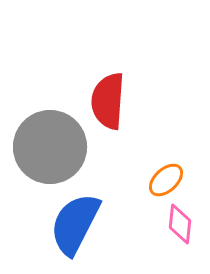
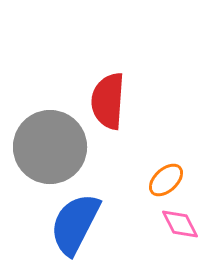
pink diamond: rotated 33 degrees counterclockwise
